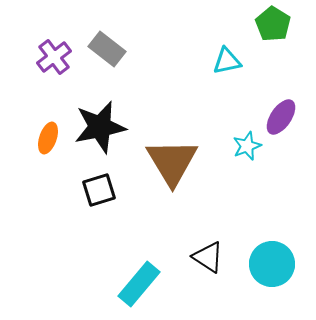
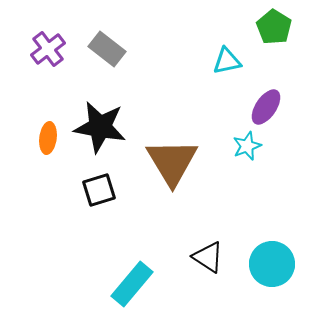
green pentagon: moved 1 px right, 3 px down
purple cross: moved 6 px left, 8 px up
purple ellipse: moved 15 px left, 10 px up
black star: rotated 22 degrees clockwise
orange ellipse: rotated 12 degrees counterclockwise
cyan rectangle: moved 7 px left
